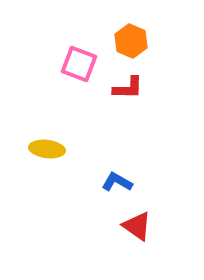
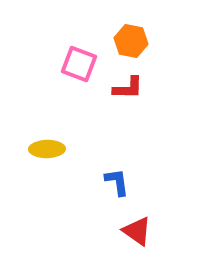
orange hexagon: rotated 12 degrees counterclockwise
yellow ellipse: rotated 8 degrees counterclockwise
blue L-shape: rotated 52 degrees clockwise
red triangle: moved 5 px down
